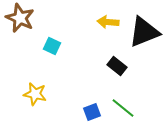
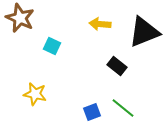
yellow arrow: moved 8 px left, 2 px down
